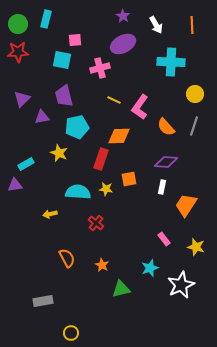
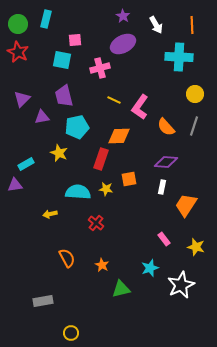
red star at (18, 52): rotated 30 degrees clockwise
cyan cross at (171, 62): moved 8 px right, 5 px up
